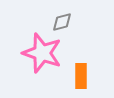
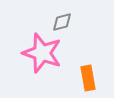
orange rectangle: moved 7 px right, 2 px down; rotated 10 degrees counterclockwise
